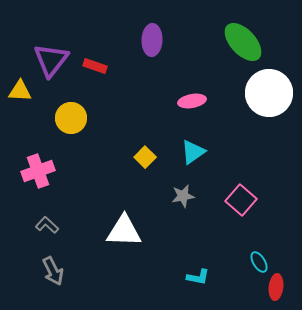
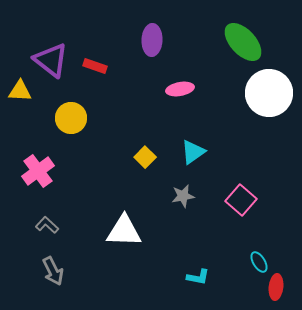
purple triangle: rotated 30 degrees counterclockwise
pink ellipse: moved 12 px left, 12 px up
pink cross: rotated 16 degrees counterclockwise
